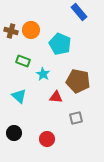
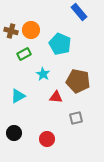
green rectangle: moved 1 px right, 7 px up; rotated 48 degrees counterclockwise
cyan triangle: moved 1 px left; rotated 49 degrees clockwise
